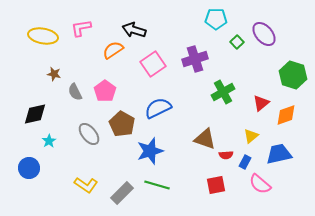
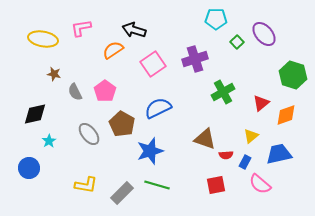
yellow ellipse: moved 3 px down
yellow L-shape: rotated 25 degrees counterclockwise
